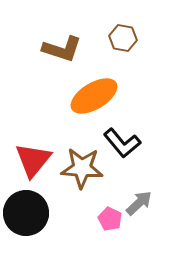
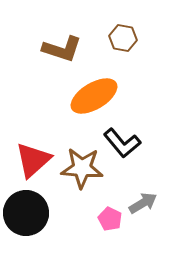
red triangle: rotated 9 degrees clockwise
gray arrow: moved 4 px right; rotated 12 degrees clockwise
